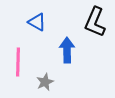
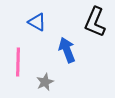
blue arrow: rotated 20 degrees counterclockwise
